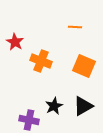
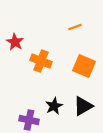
orange line: rotated 24 degrees counterclockwise
